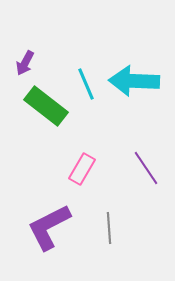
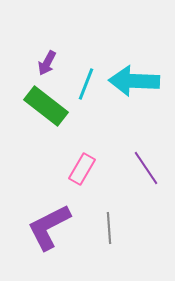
purple arrow: moved 22 px right
cyan line: rotated 44 degrees clockwise
